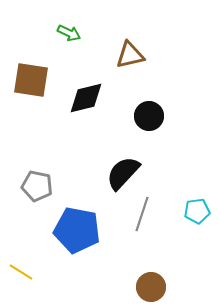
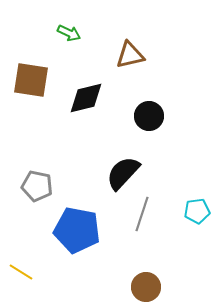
brown circle: moved 5 px left
